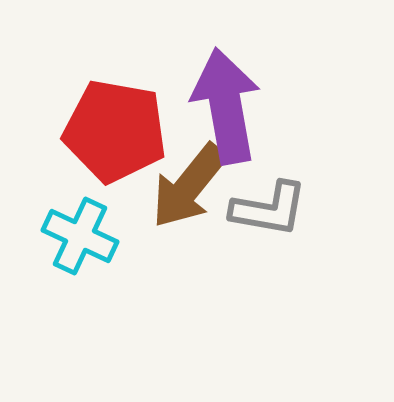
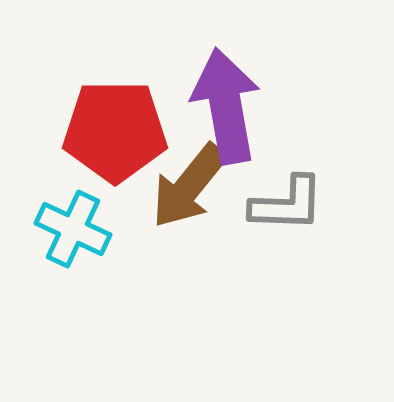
red pentagon: rotated 10 degrees counterclockwise
gray L-shape: moved 18 px right, 5 px up; rotated 8 degrees counterclockwise
cyan cross: moved 7 px left, 7 px up
